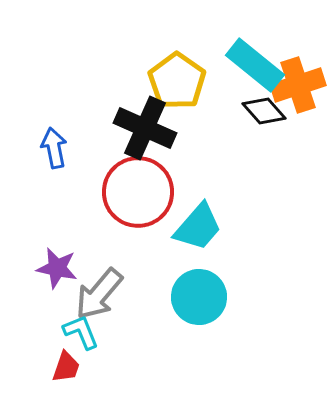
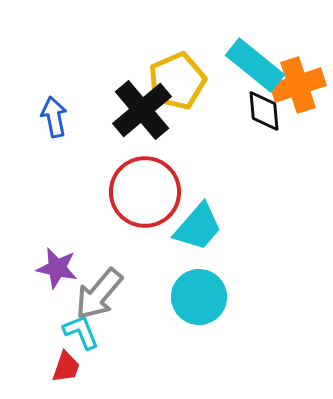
yellow pentagon: rotated 14 degrees clockwise
black diamond: rotated 36 degrees clockwise
black cross: moved 3 px left, 18 px up; rotated 26 degrees clockwise
blue arrow: moved 31 px up
red circle: moved 7 px right
